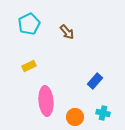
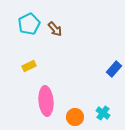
brown arrow: moved 12 px left, 3 px up
blue rectangle: moved 19 px right, 12 px up
cyan cross: rotated 24 degrees clockwise
